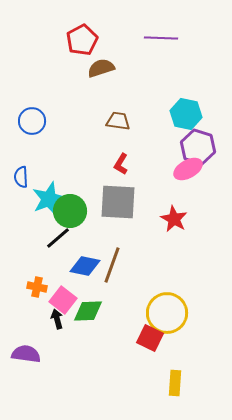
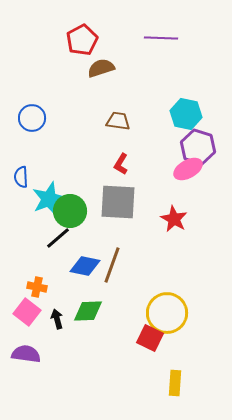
blue circle: moved 3 px up
pink square: moved 36 px left, 12 px down
